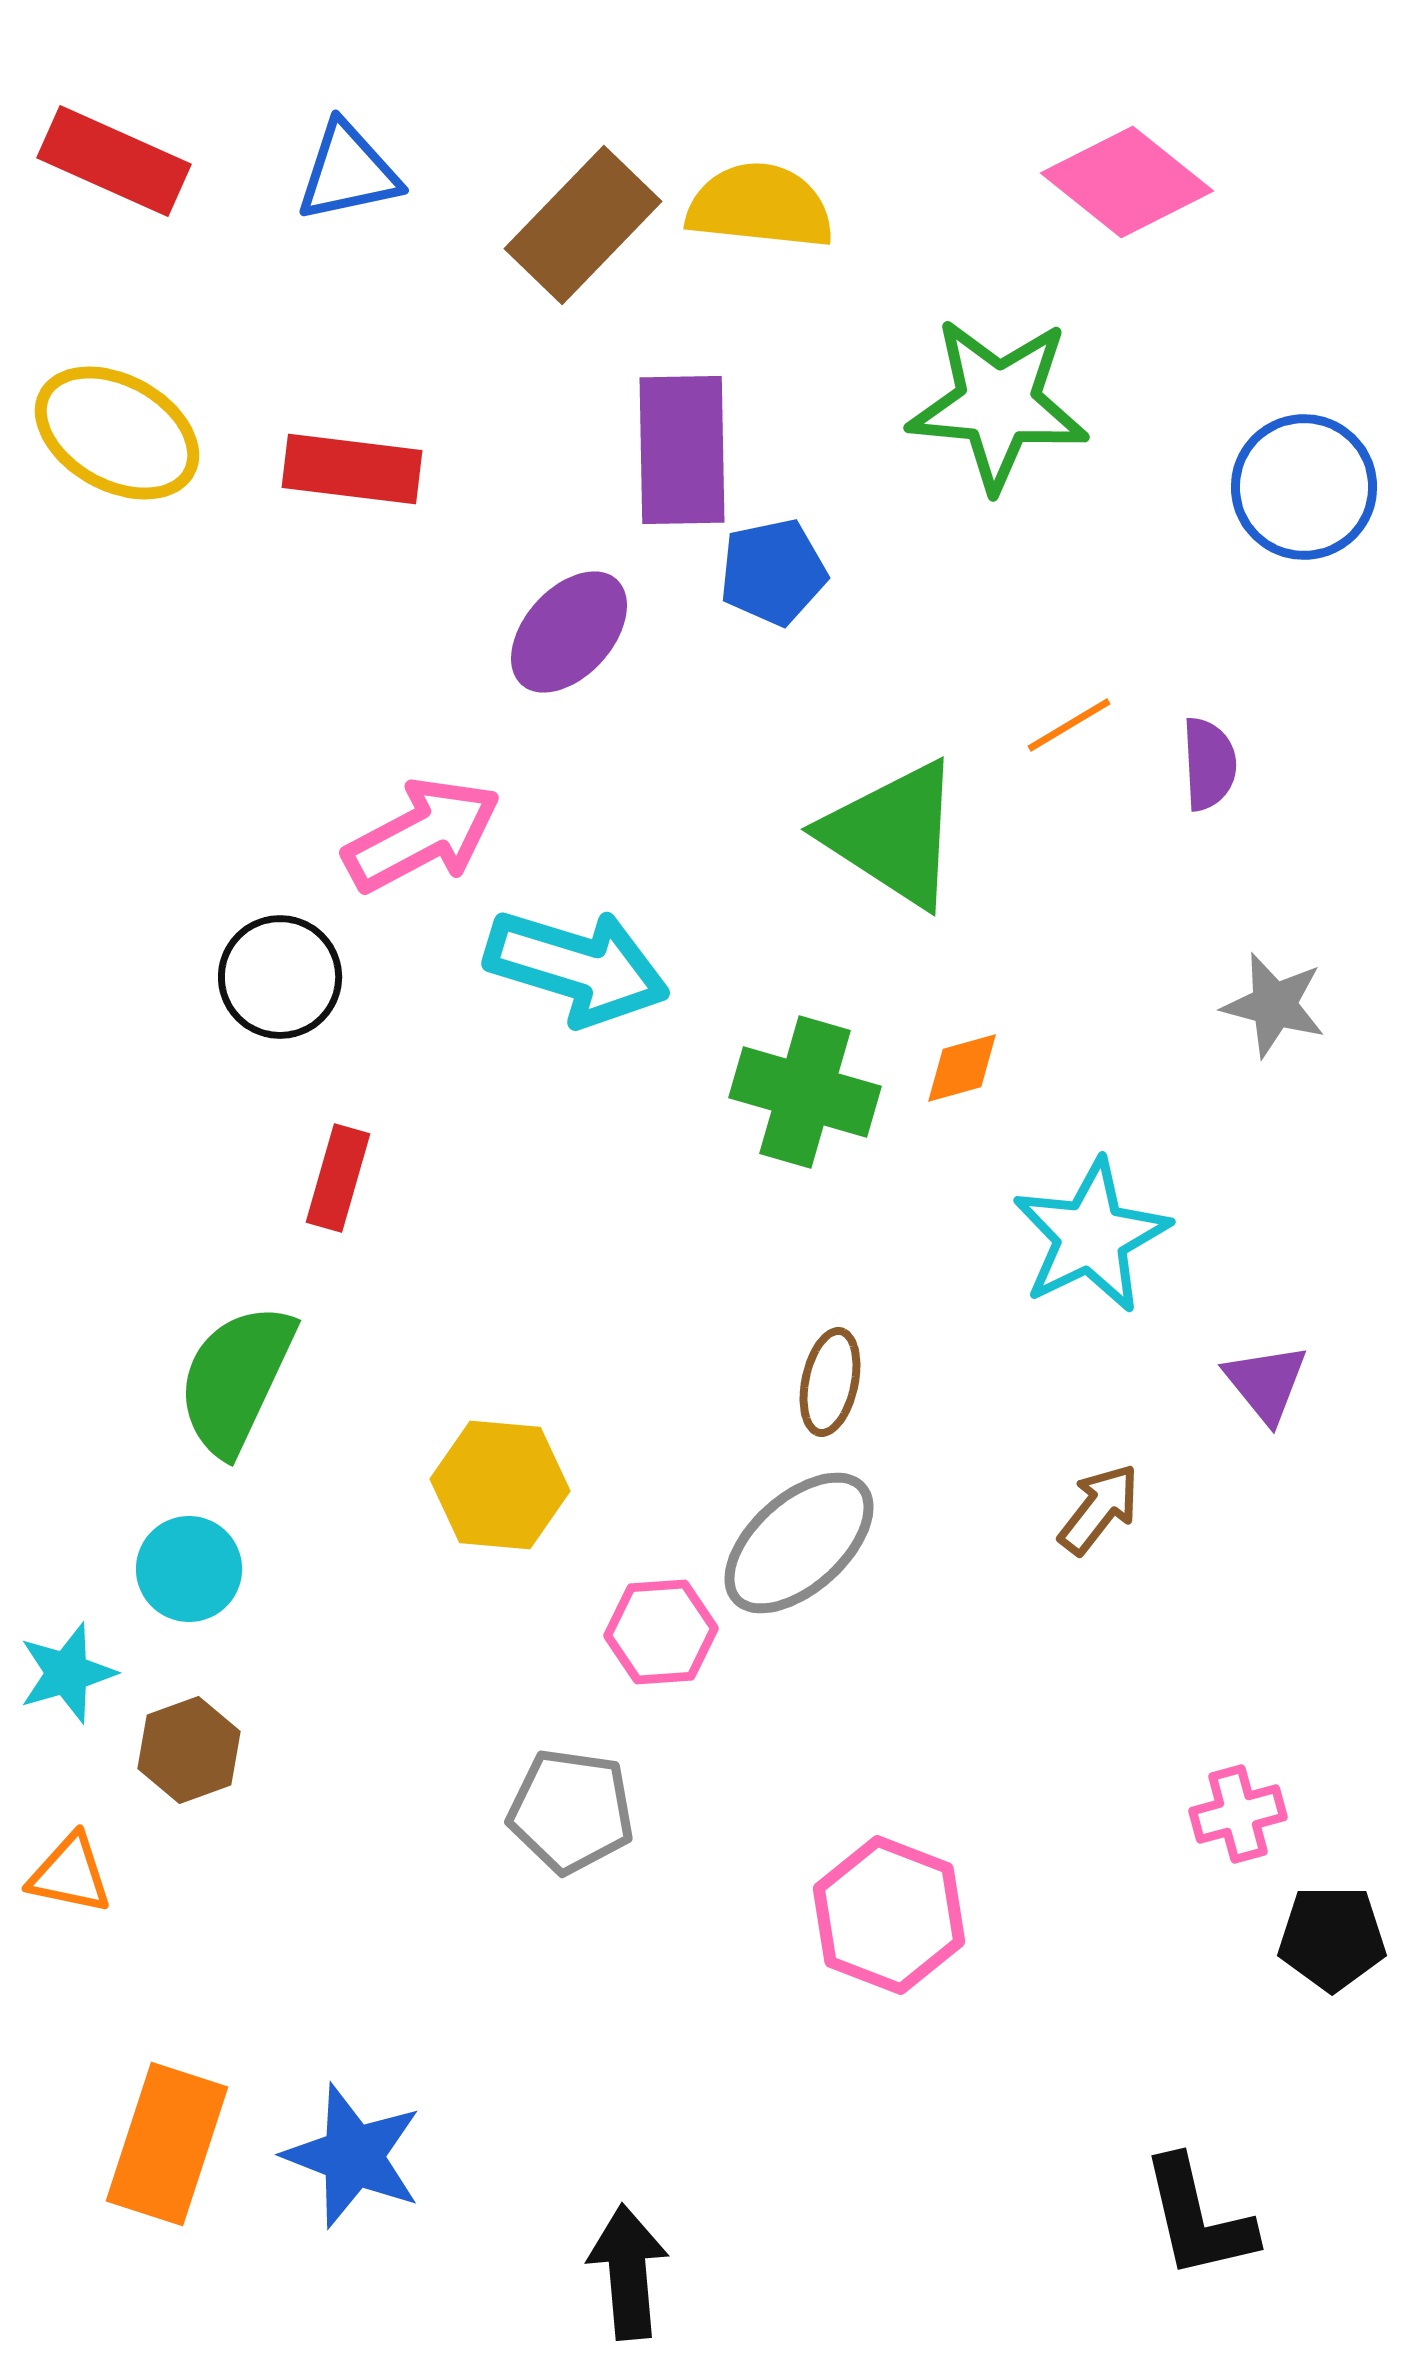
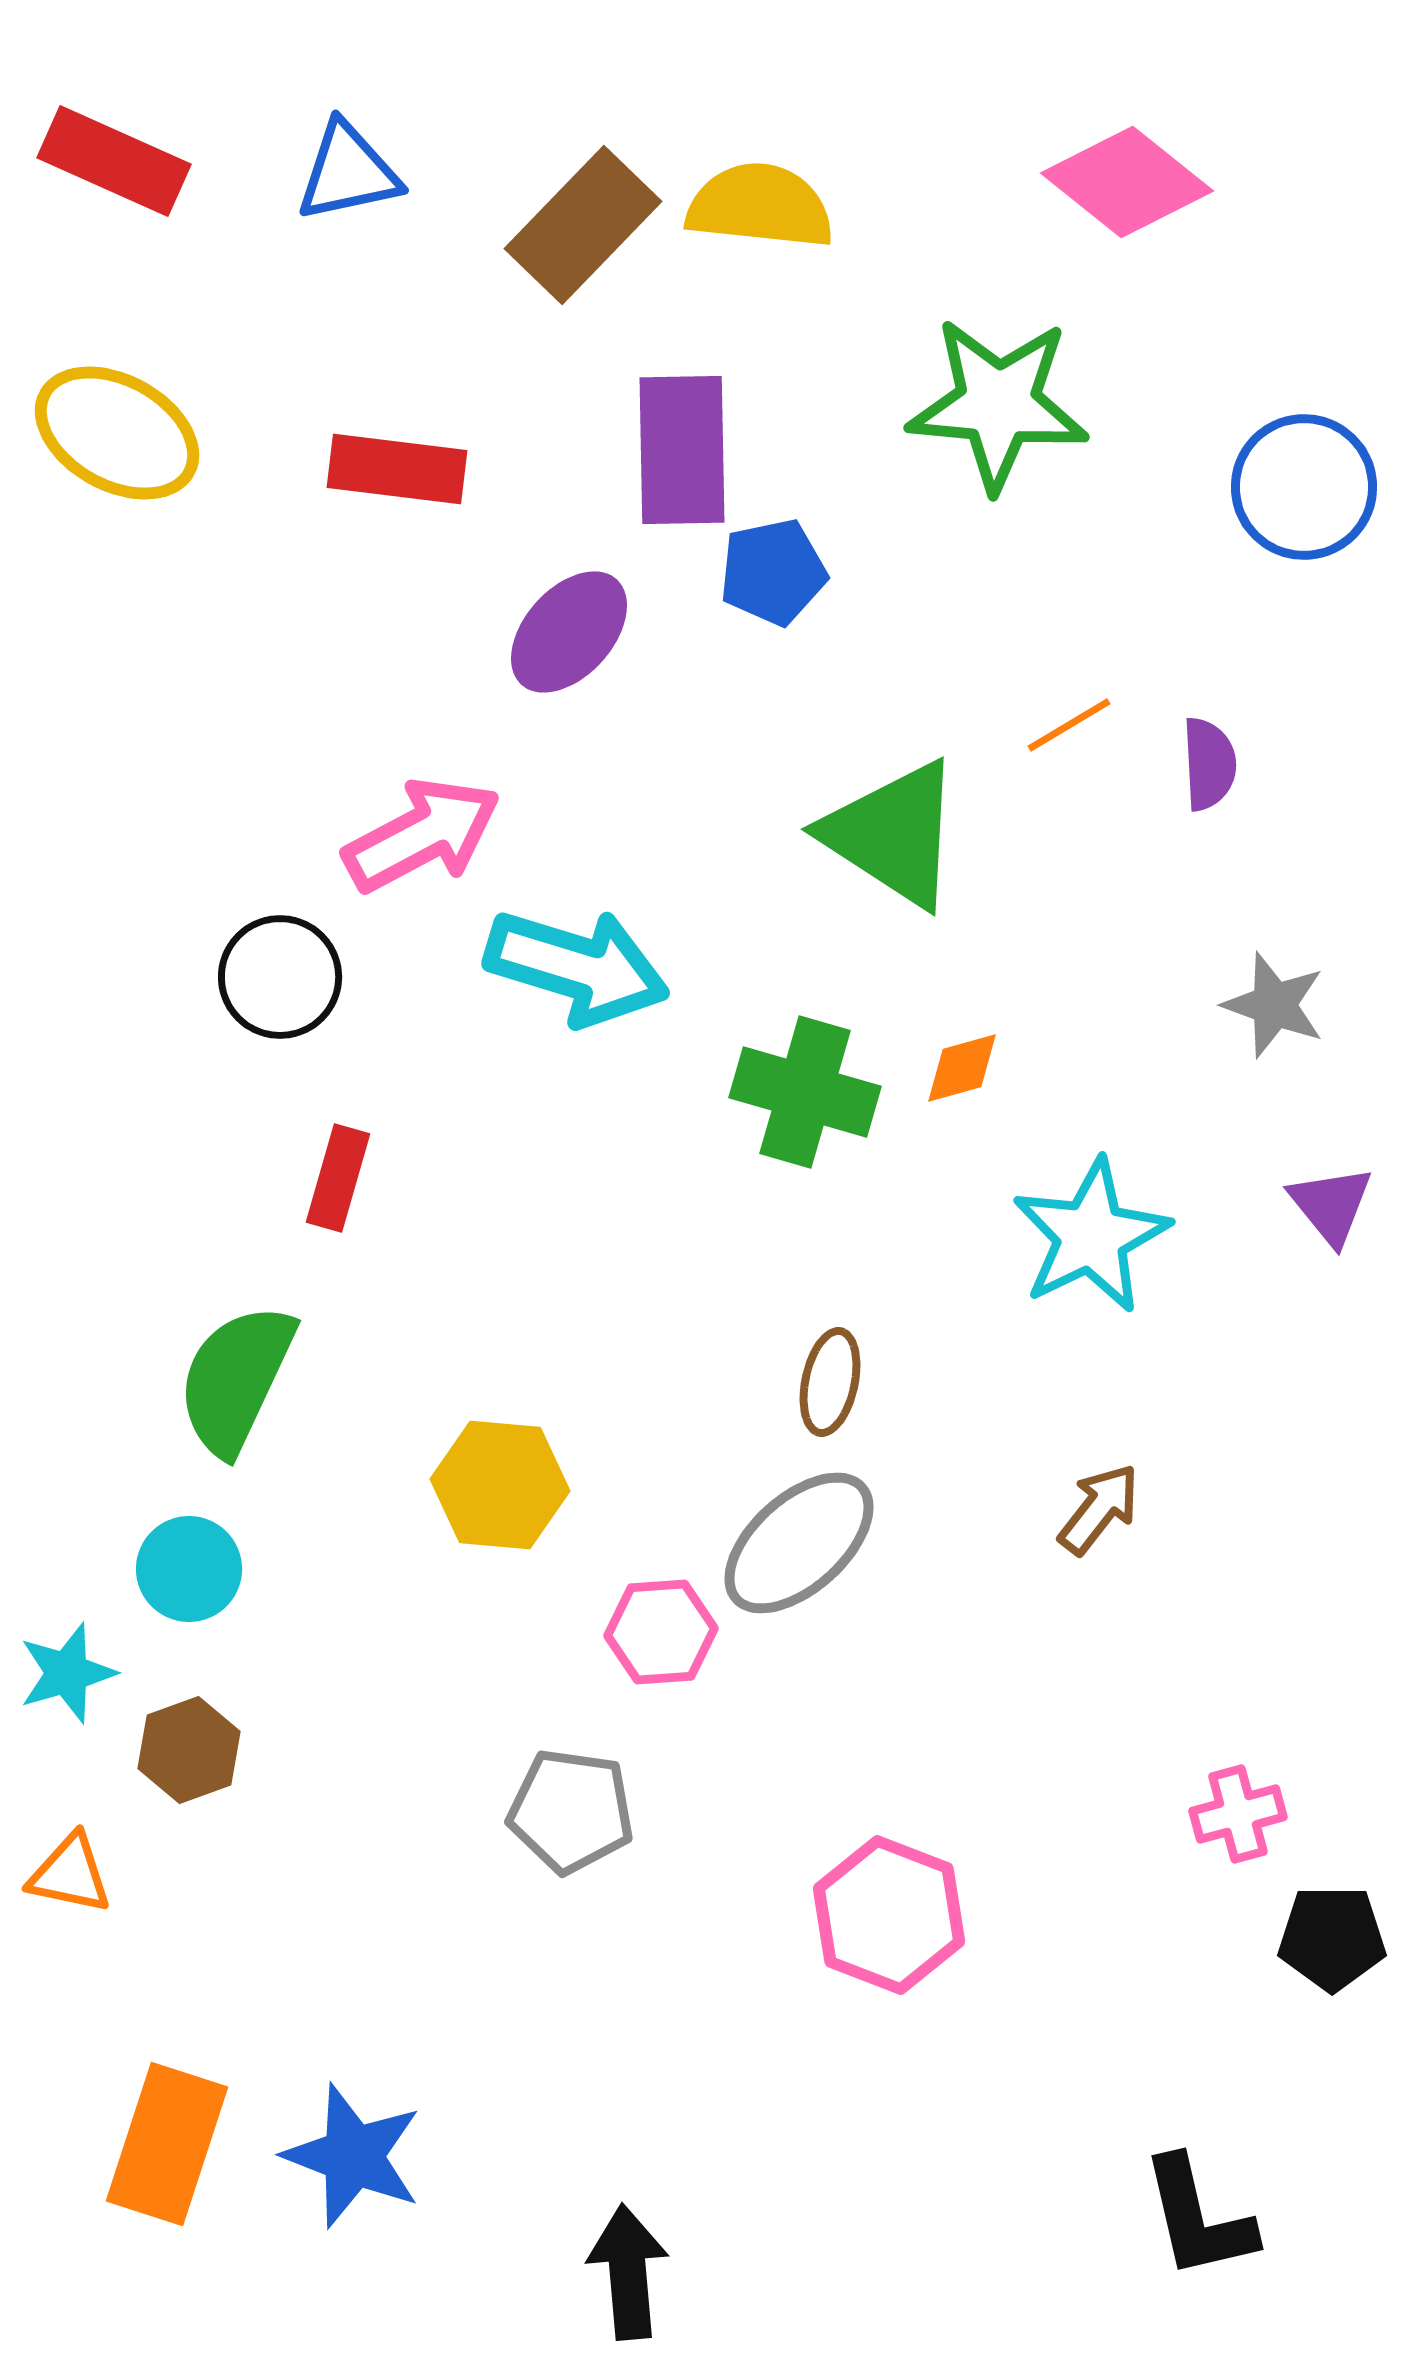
red rectangle at (352, 469): moved 45 px right
gray star at (1274, 1005): rotated 5 degrees clockwise
purple triangle at (1266, 1383): moved 65 px right, 178 px up
